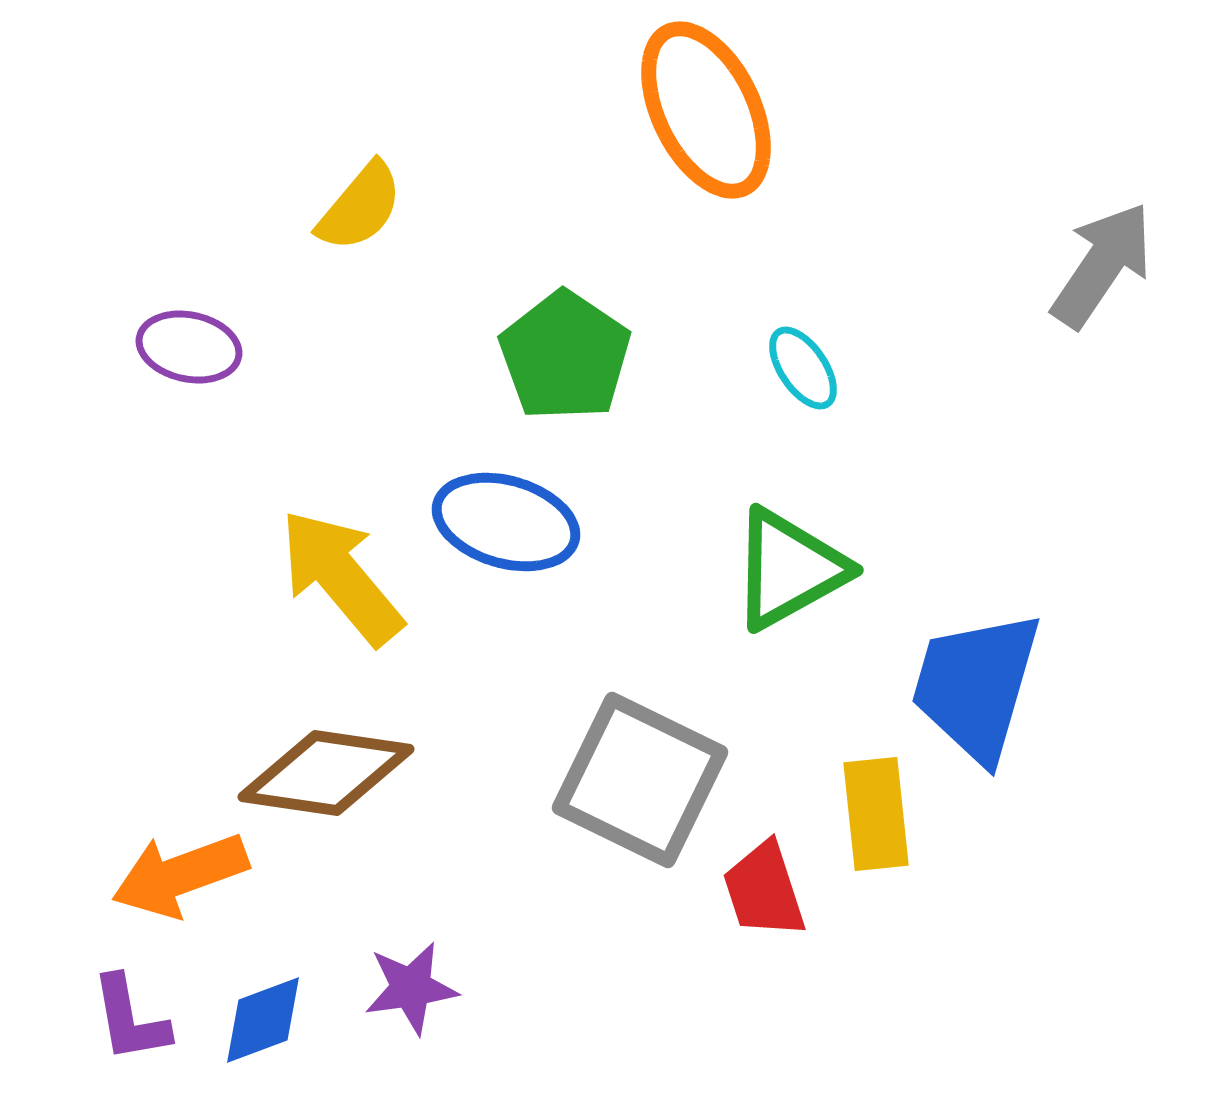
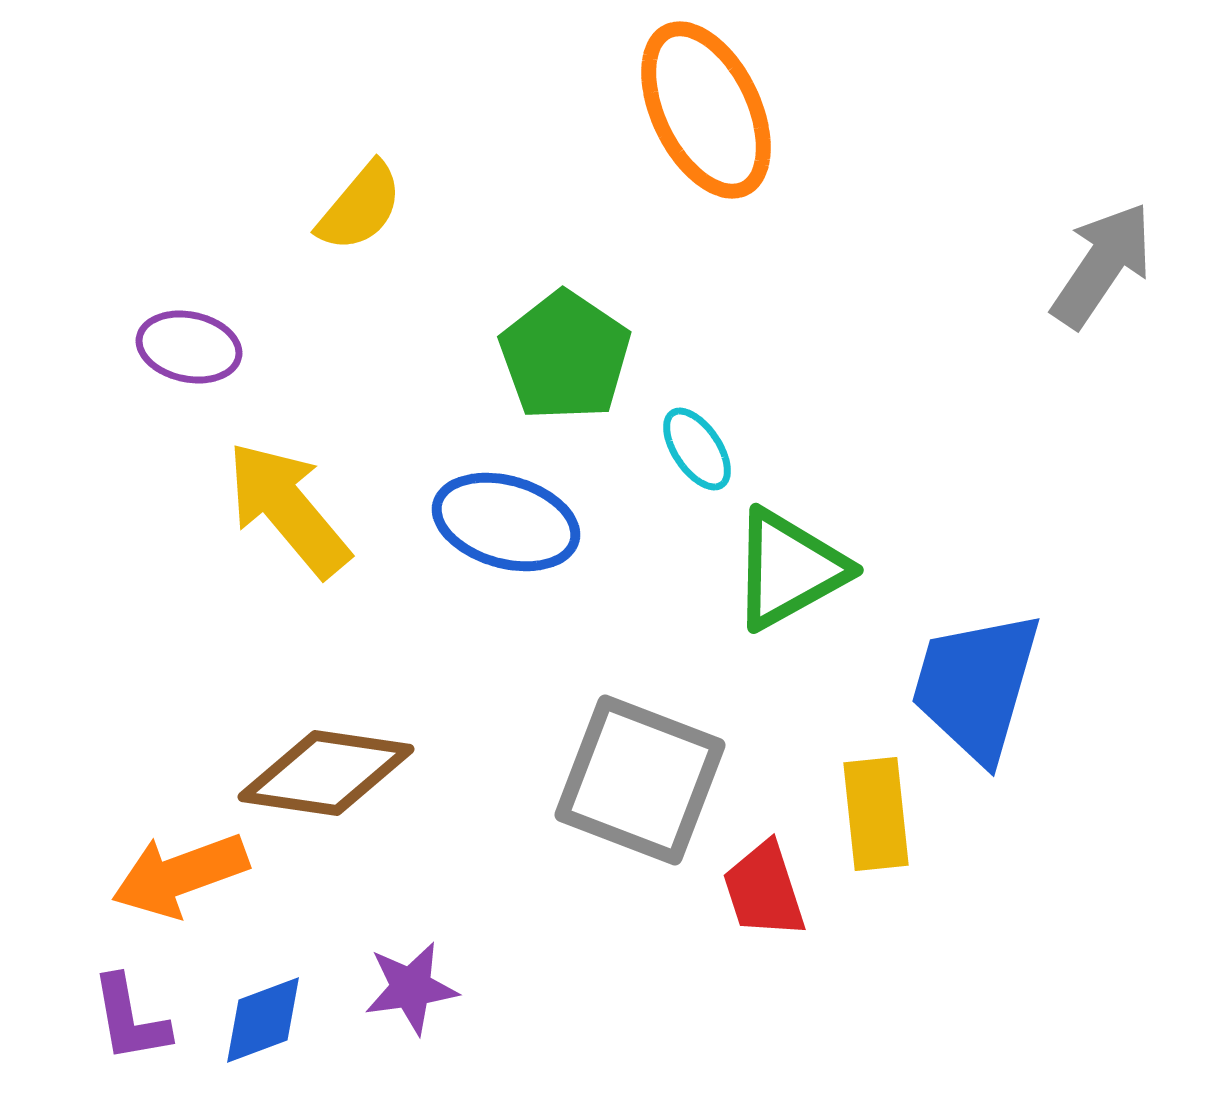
cyan ellipse: moved 106 px left, 81 px down
yellow arrow: moved 53 px left, 68 px up
gray square: rotated 5 degrees counterclockwise
